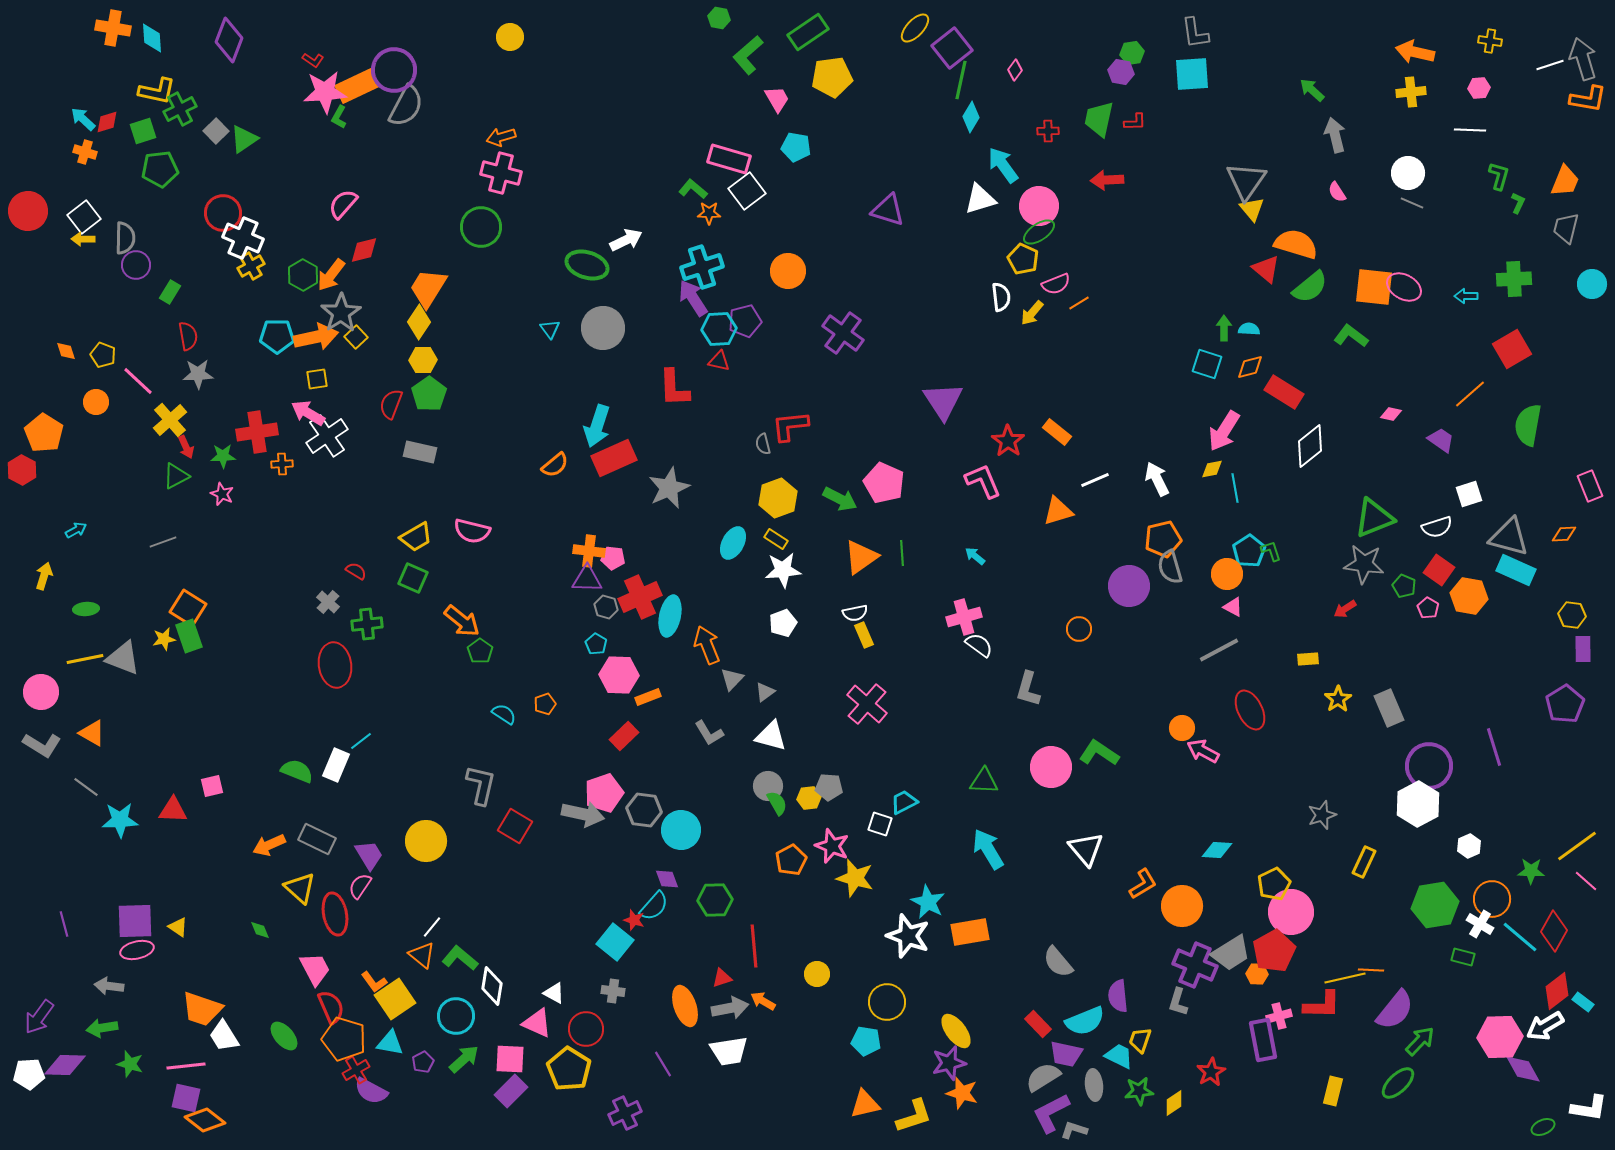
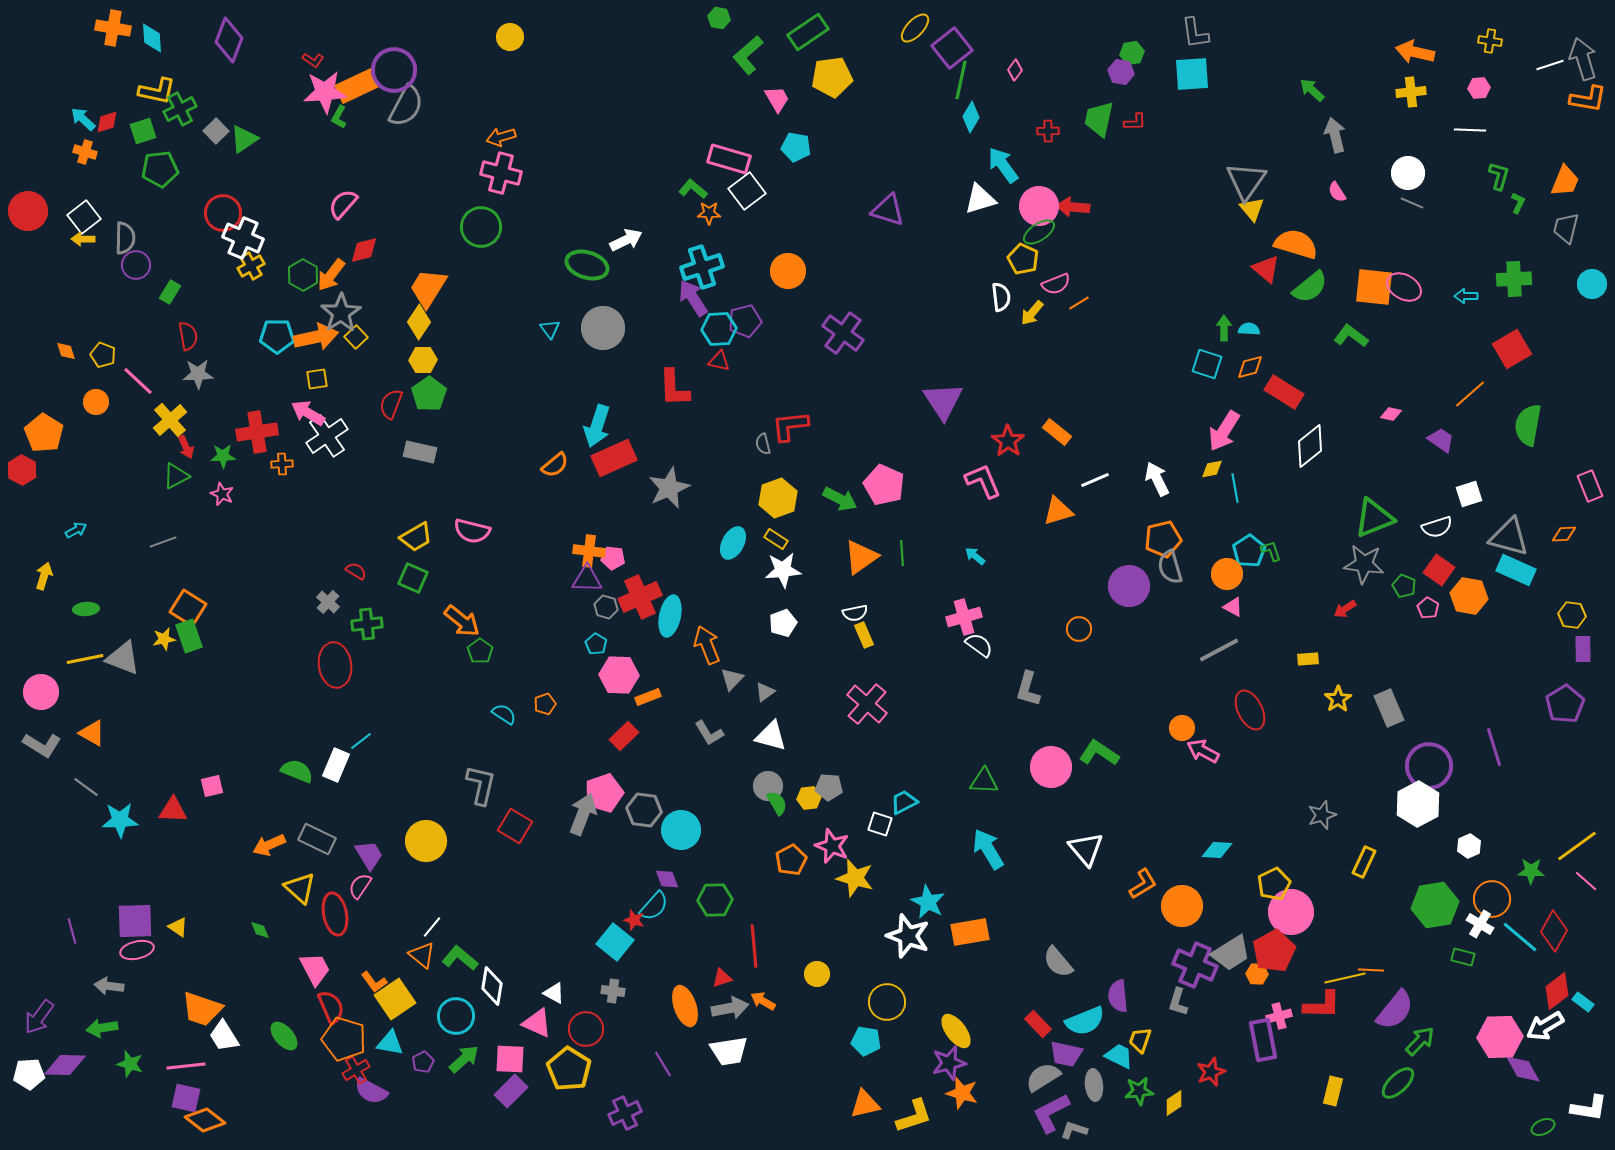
red arrow at (1107, 180): moved 34 px left, 27 px down; rotated 8 degrees clockwise
pink pentagon at (884, 483): moved 2 px down
gray arrow at (583, 814): rotated 81 degrees counterclockwise
purple line at (64, 924): moved 8 px right, 7 px down
red star at (1211, 1072): rotated 8 degrees clockwise
